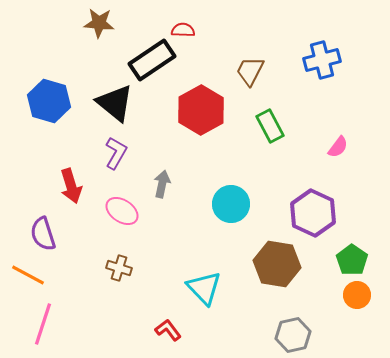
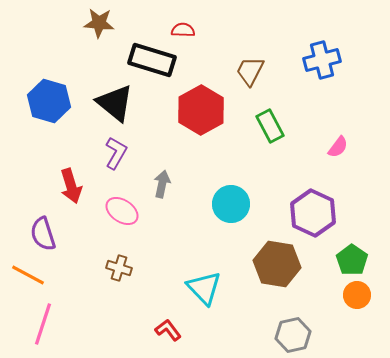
black rectangle: rotated 51 degrees clockwise
